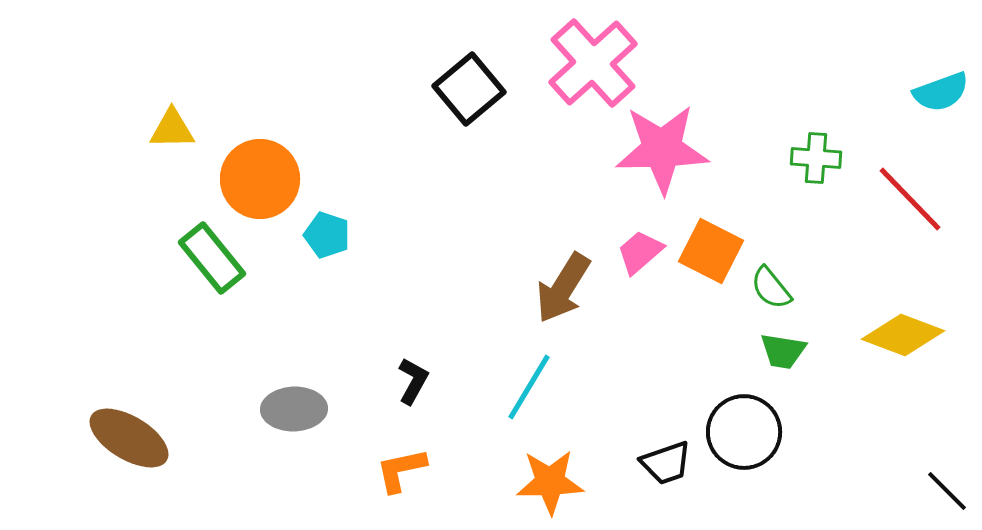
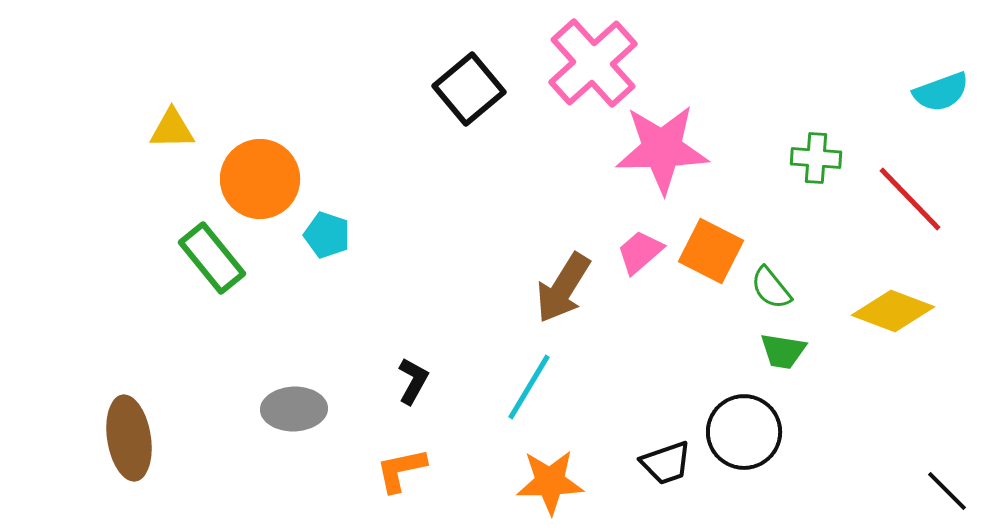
yellow diamond: moved 10 px left, 24 px up
brown ellipse: rotated 50 degrees clockwise
